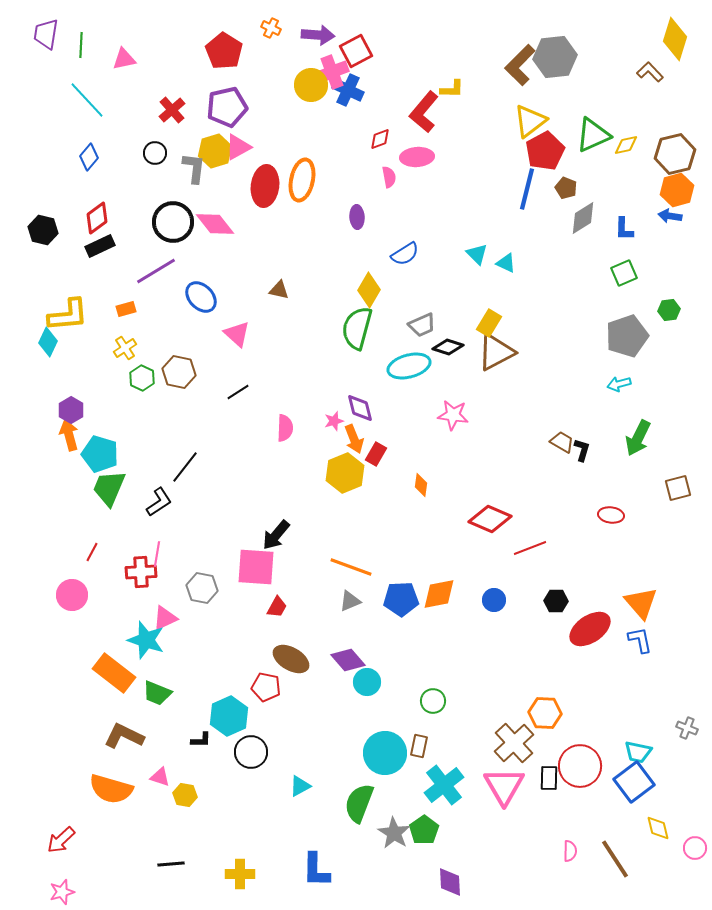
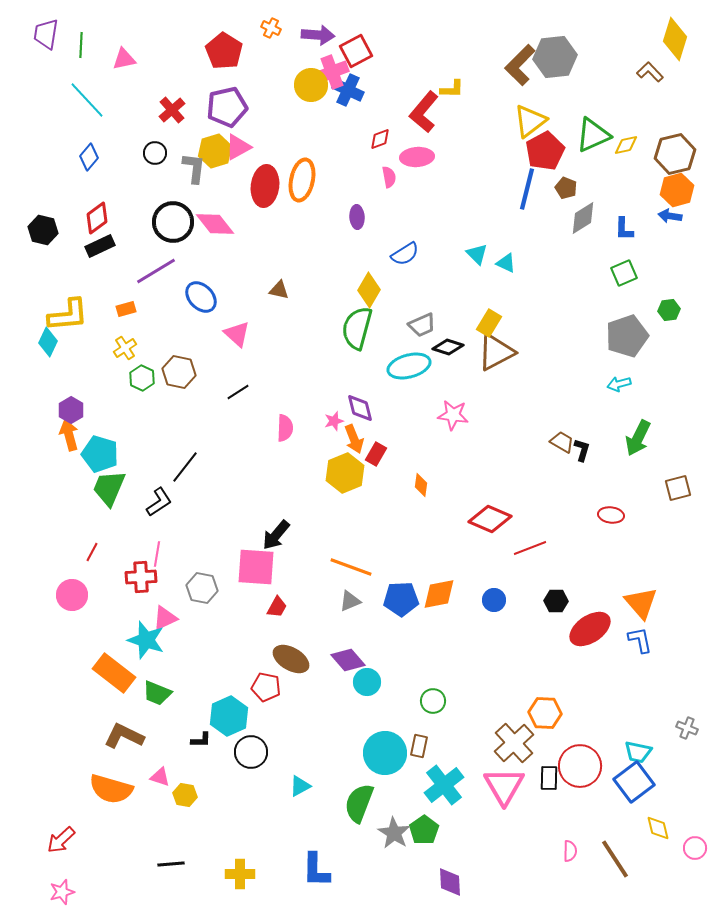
red cross at (141, 572): moved 5 px down
